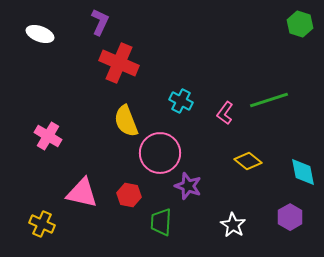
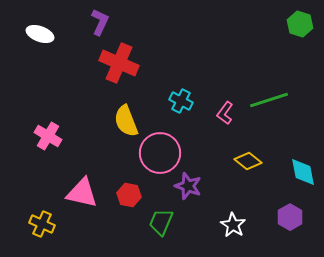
green trapezoid: rotated 20 degrees clockwise
